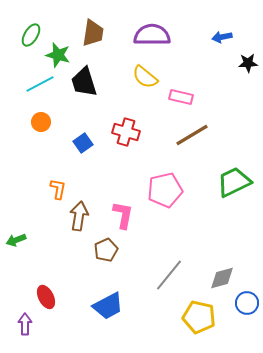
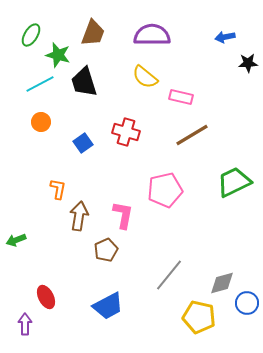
brown trapezoid: rotated 12 degrees clockwise
blue arrow: moved 3 px right
gray diamond: moved 5 px down
